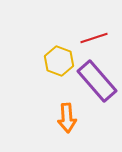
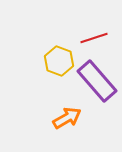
orange arrow: rotated 116 degrees counterclockwise
